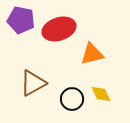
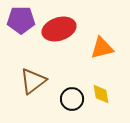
purple pentagon: rotated 12 degrees counterclockwise
orange triangle: moved 10 px right, 6 px up
brown triangle: moved 2 px up; rotated 8 degrees counterclockwise
yellow diamond: rotated 15 degrees clockwise
